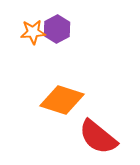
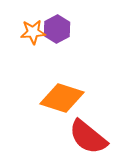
orange diamond: moved 2 px up
red semicircle: moved 10 px left
